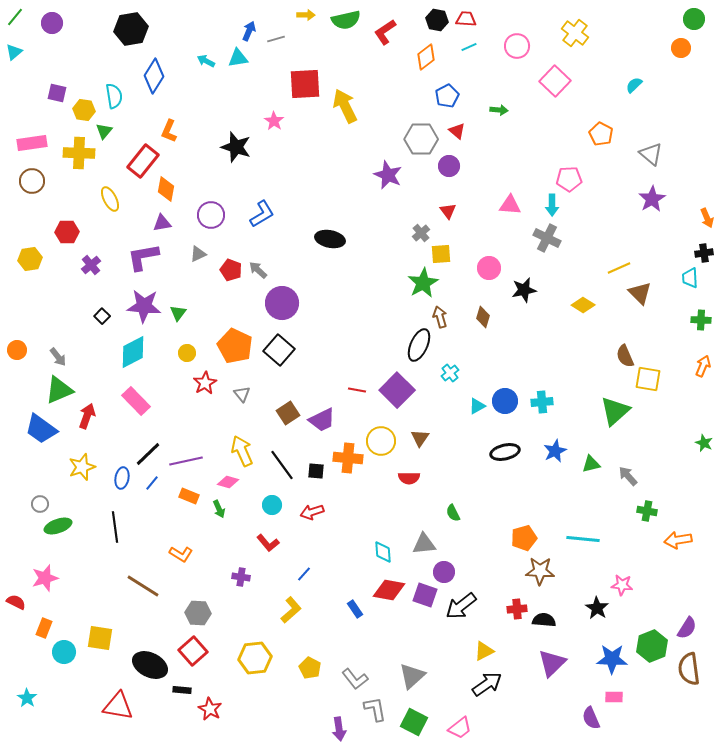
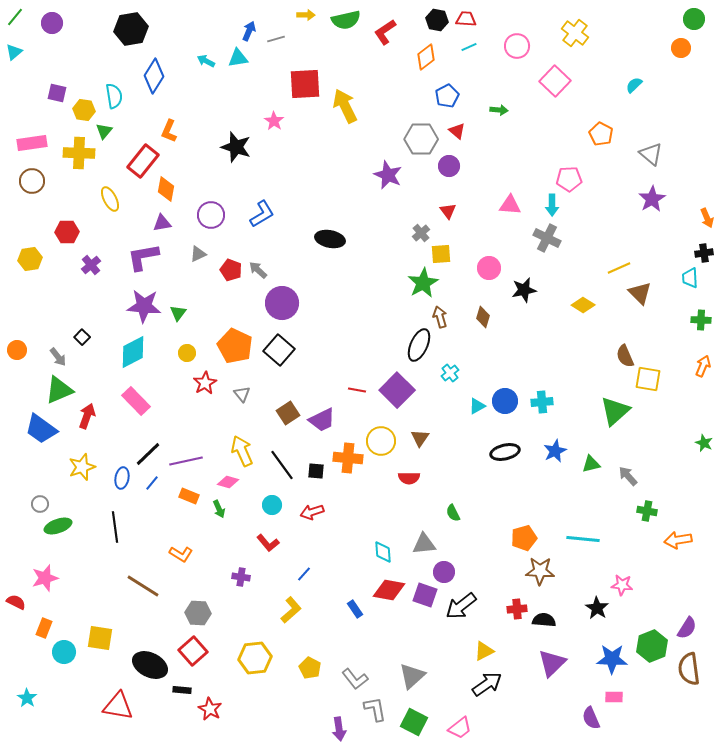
black square at (102, 316): moved 20 px left, 21 px down
